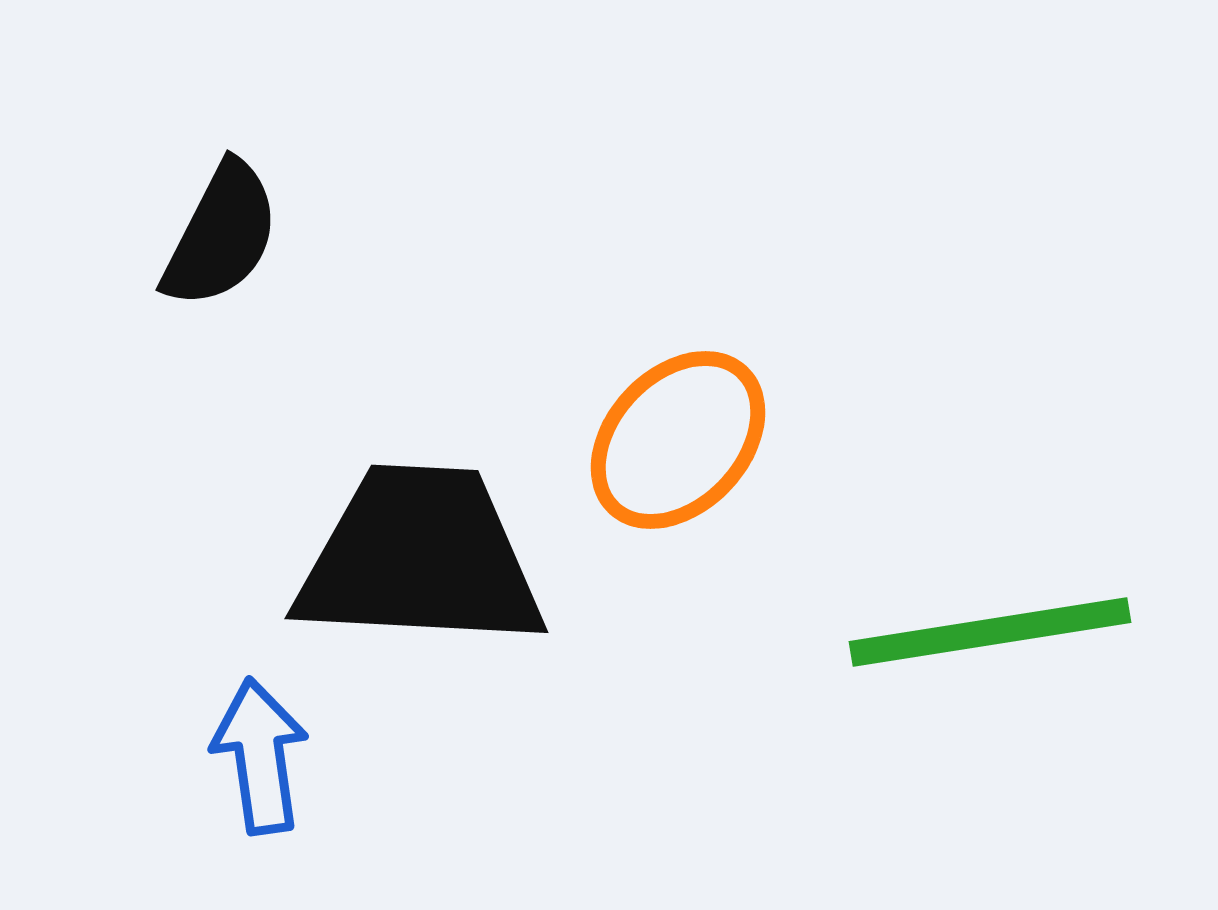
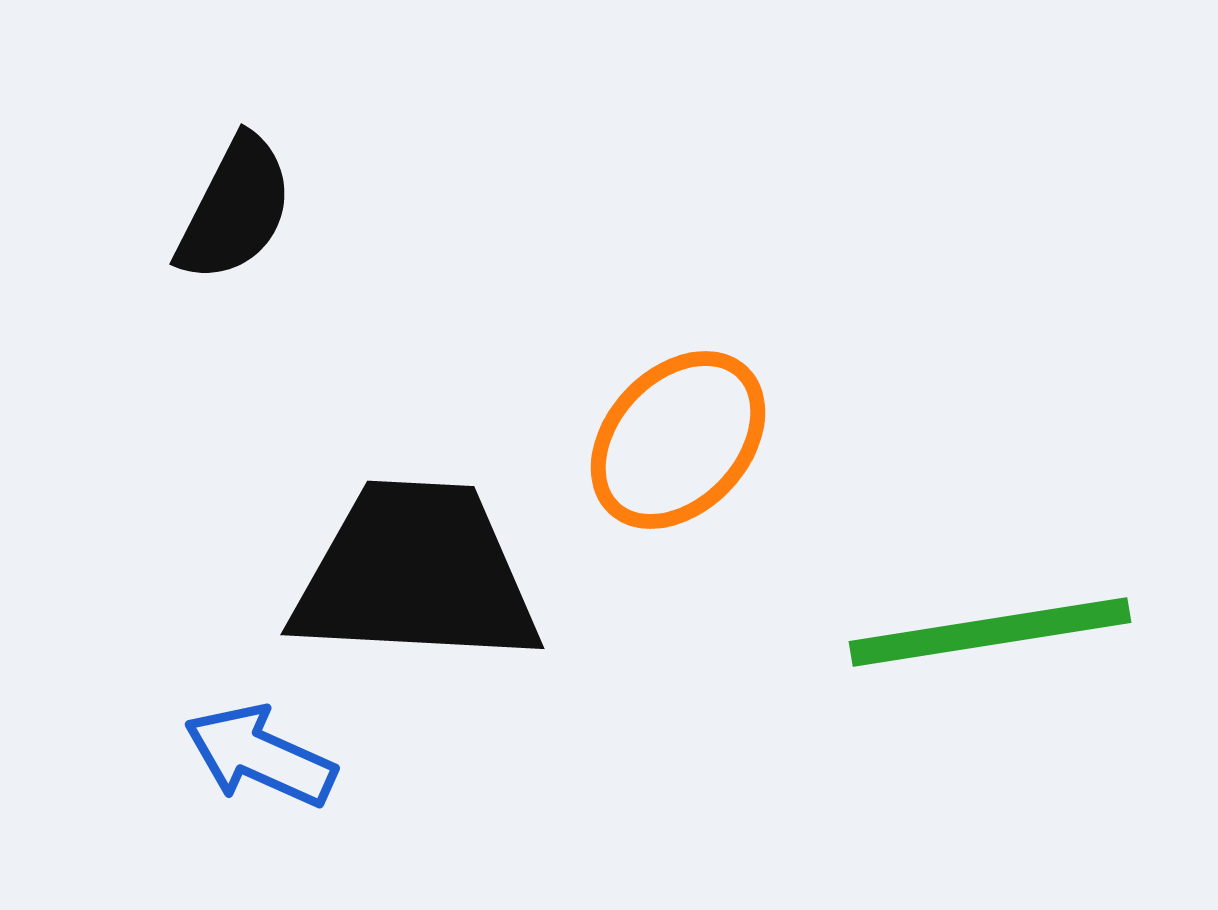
black semicircle: moved 14 px right, 26 px up
black trapezoid: moved 4 px left, 16 px down
blue arrow: rotated 58 degrees counterclockwise
